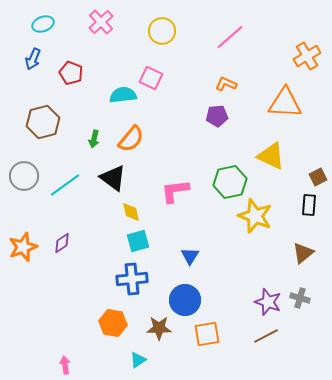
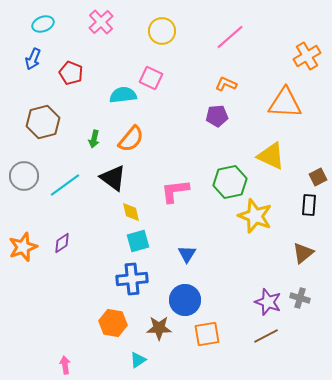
blue triangle: moved 3 px left, 2 px up
